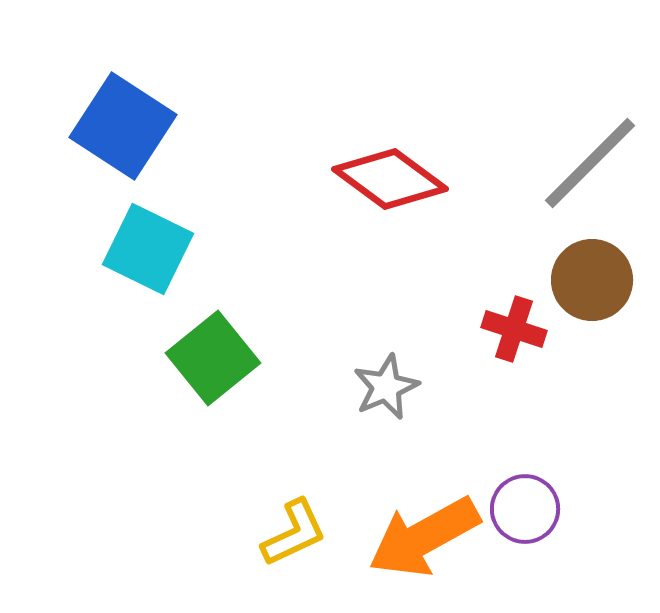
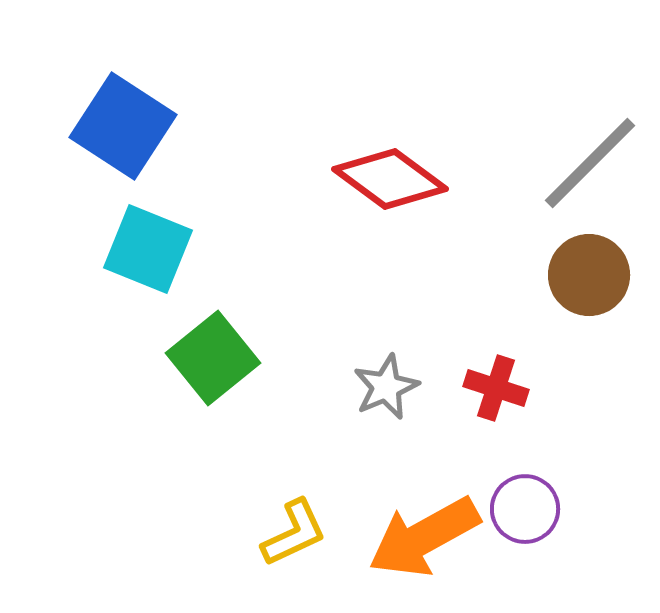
cyan square: rotated 4 degrees counterclockwise
brown circle: moved 3 px left, 5 px up
red cross: moved 18 px left, 59 px down
